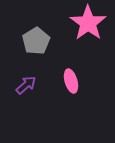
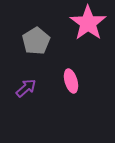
purple arrow: moved 3 px down
